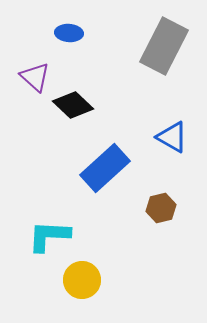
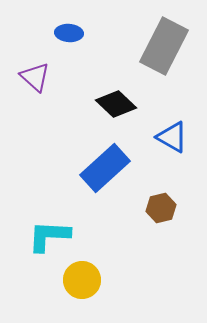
black diamond: moved 43 px right, 1 px up
